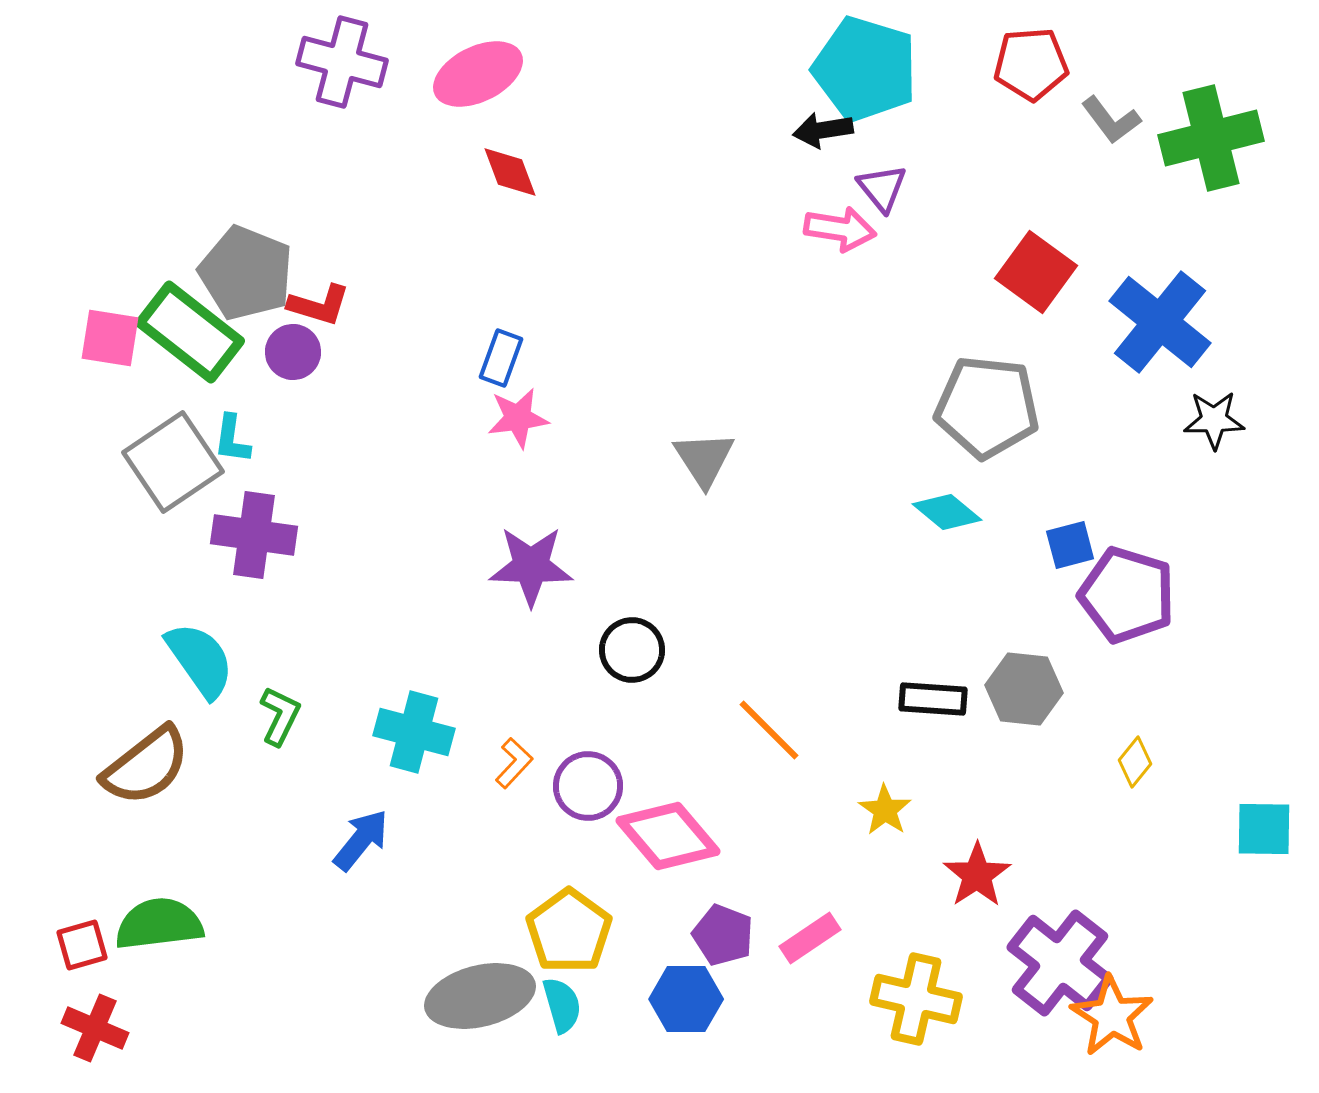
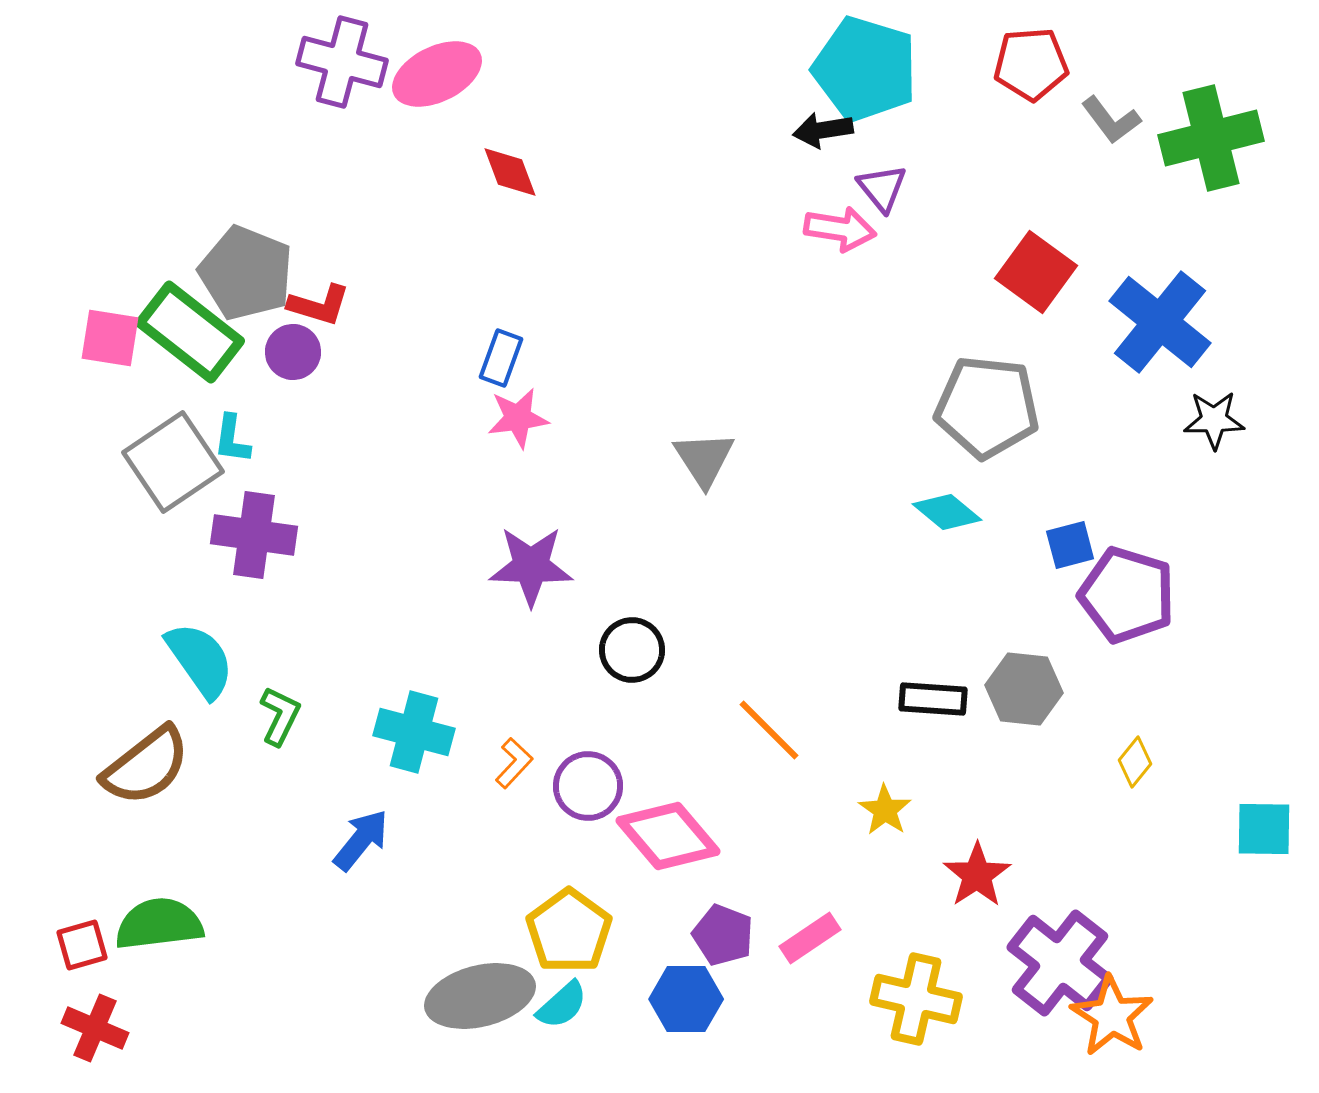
pink ellipse at (478, 74): moved 41 px left
cyan semicircle at (562, 1005): rotated 64 degrees clockwise
